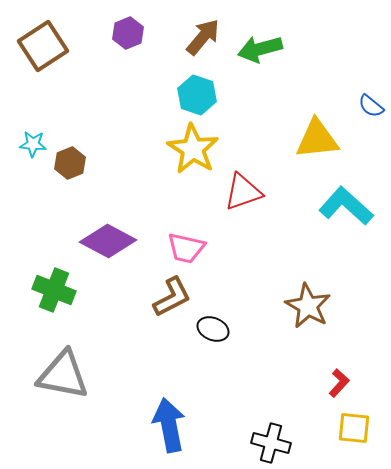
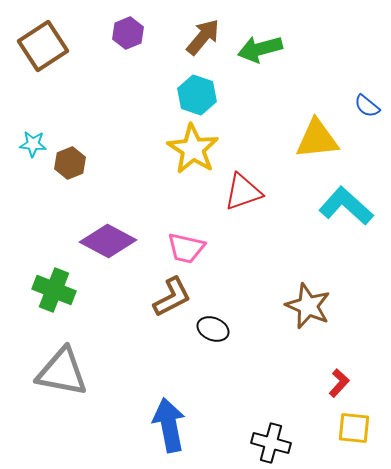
blue semicircle: moved 4 px left
brown star: rotated 6 degrees counterclockwise
gray triangle: moved 1 px left, 3 px up
